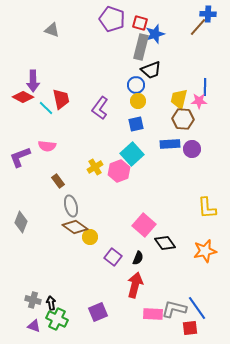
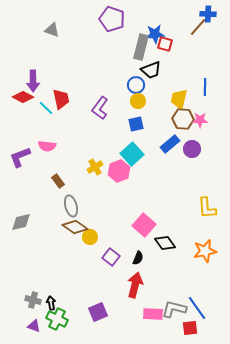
red square at (140, 23): moved 25 px right, 21 px down
blue star at (155, 34): rotated 12 degrees clockwise
pink star at (199, 101): moved 1 px right, 19 px down
blue rectangle at (170, 144): rotated 36 degrees counterclockwise
gray diamond at (21, 222): rotated 55 degrees clockwise
purple square at (113, 257): moved 2 px left
